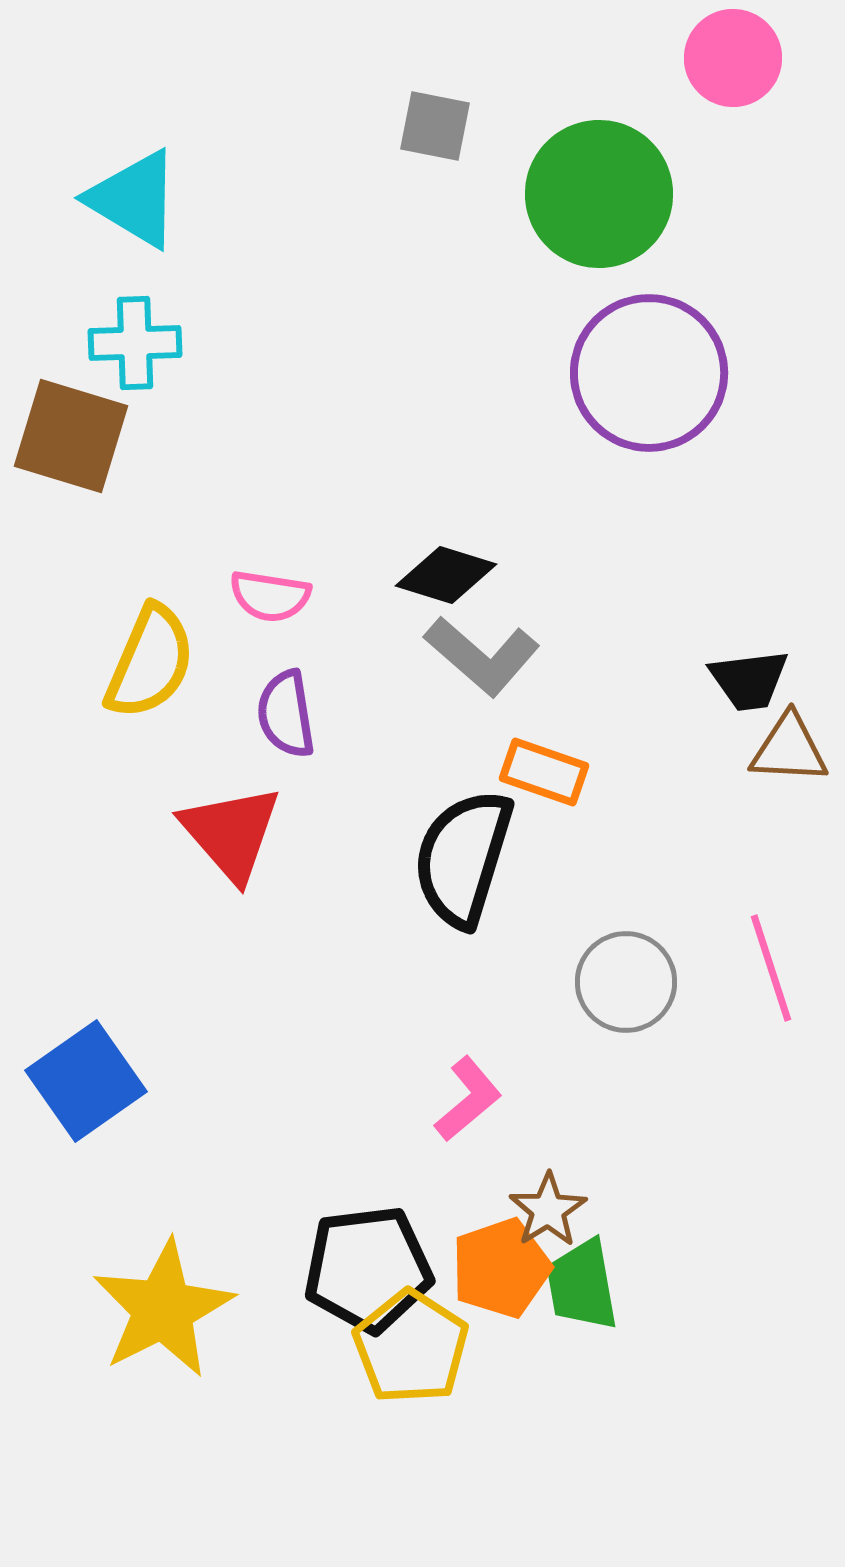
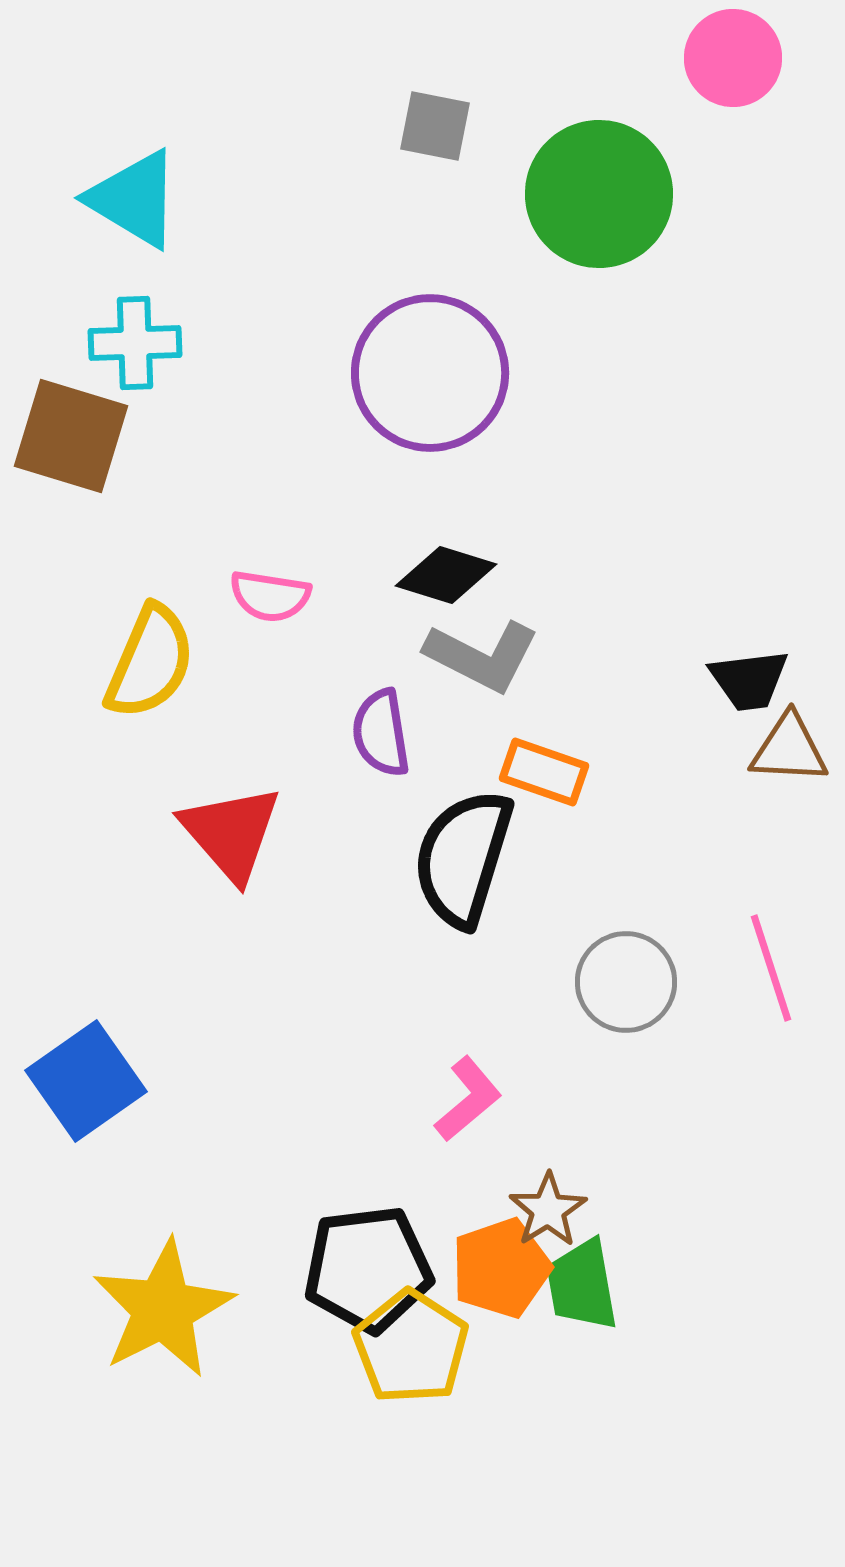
purple circle: moved 219 px left
gray L-shape: rotated 14 degrees counterclockwise
purple semicircle: moved 95 px right, 19 px down
